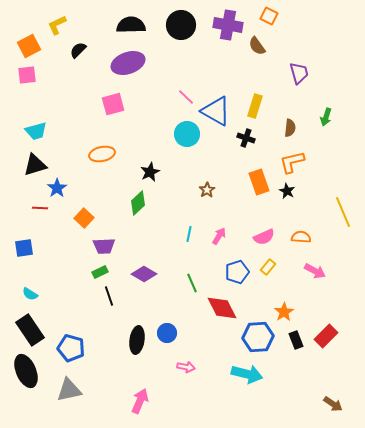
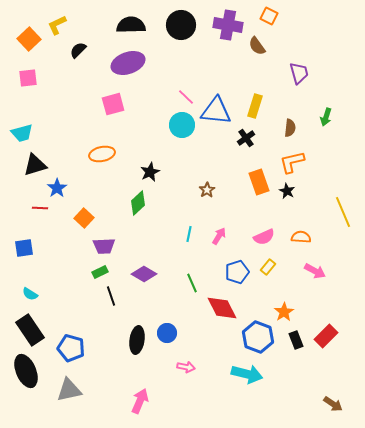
orange square at (29, 46): moved 7 px up; rotated 15 degrees counterclockwise
pink square at (27, 75): moved 1 px right, 3 px down
blue triangle at (216, 111): rotated 24 degrees counterclockwise
cyan trapezoid at (36, 131): moved 14 px left, 2 px down
cyan circle at (187, 134): moved 5 px left, 9 px up
black cross at (246, 138): rotated 36 degrees clockwise
black line at (109, 296): moved 2 px right
blue hexagon at (258, 337): rotated 24 degrees clockwise
